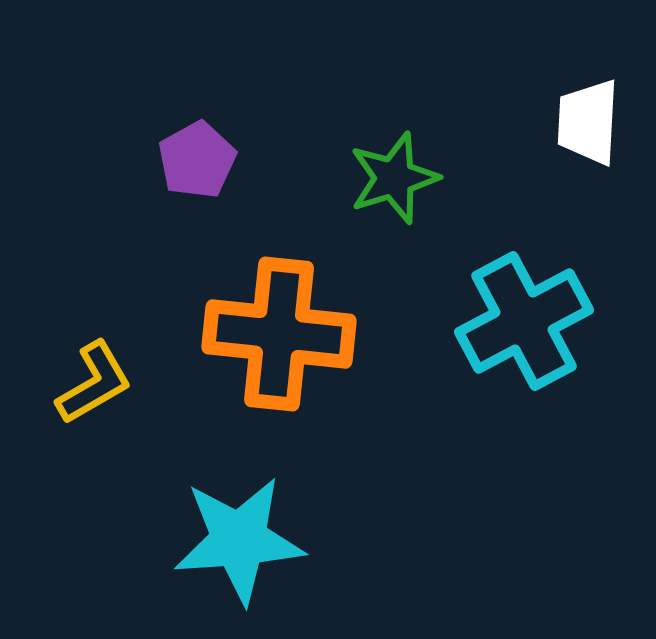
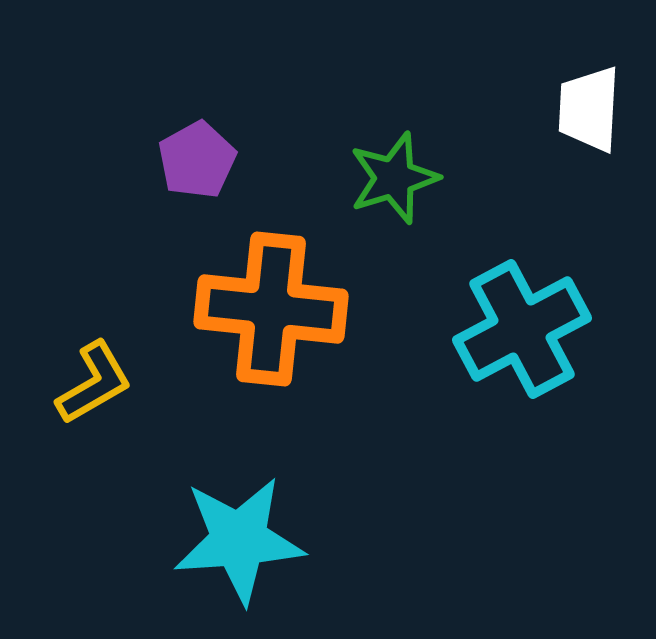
white trapezoid: moved 1 px right, 13 px up
cyan cross: moved 2 px left, 8 px down
orange cross: moved 8 px left, 25 px up
